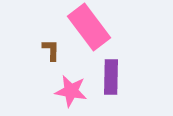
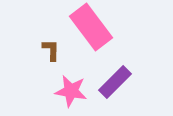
pink rectangle: moved 2 px right
purple rectangle: moved 4 px right, 5 px down; rotated 44 degrees clockwise
